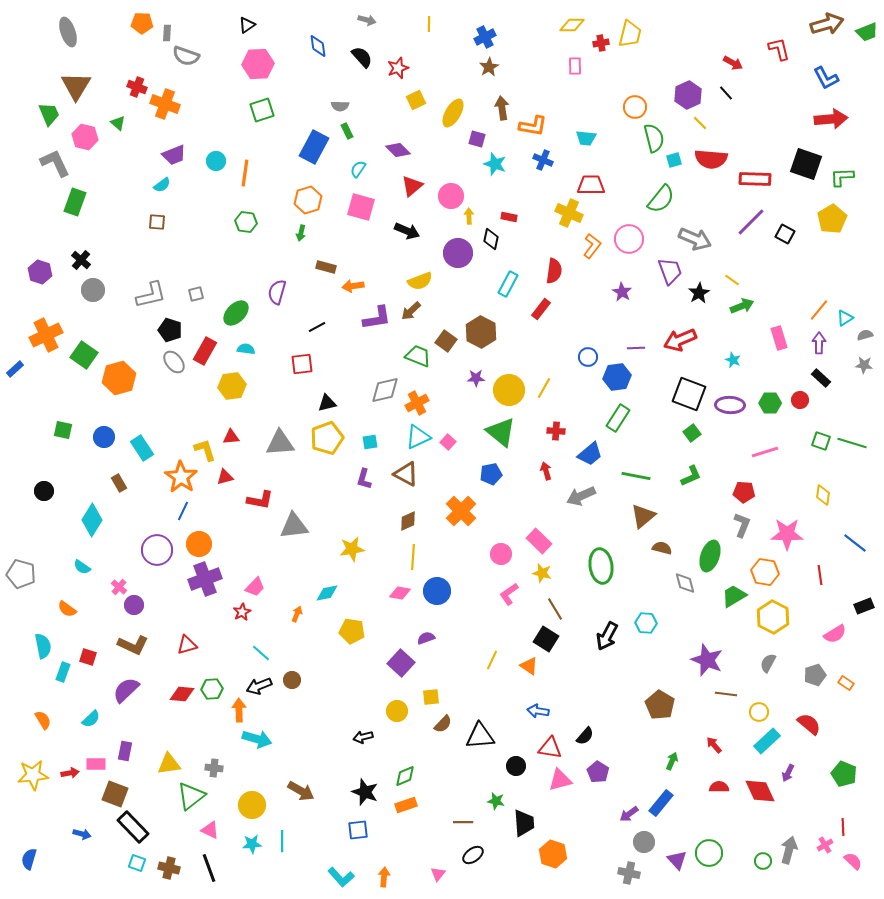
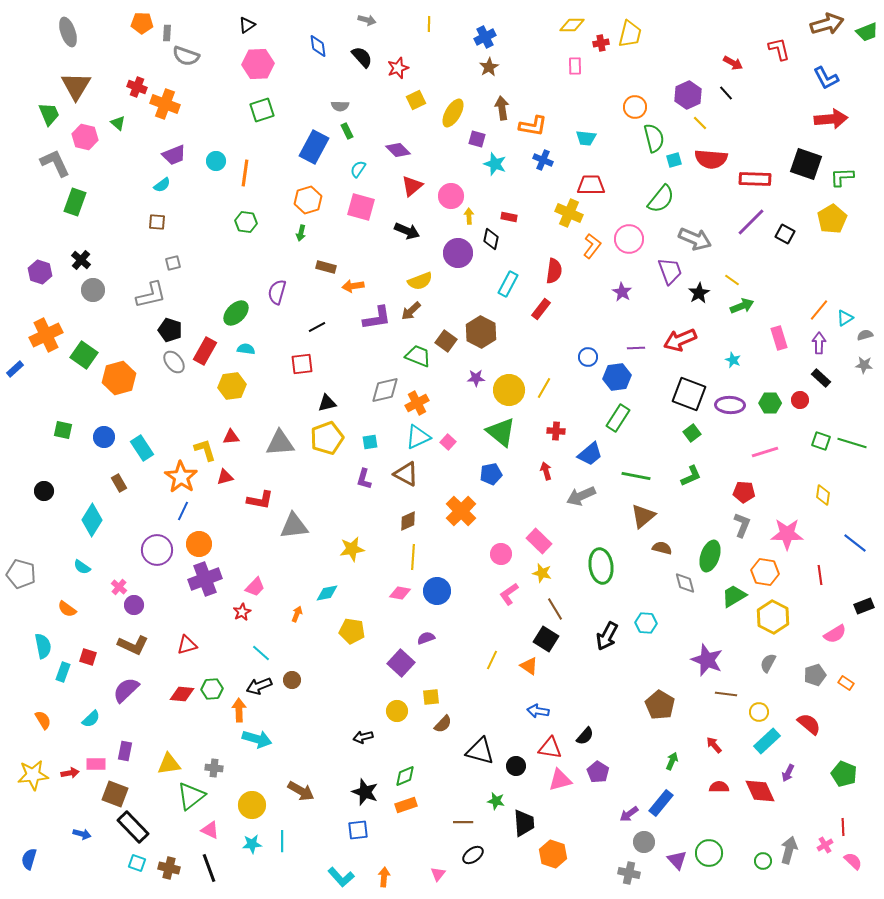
gray square at (196, 294): moved 23 px left, 31 px up
black triangle at (480, 736): moved 15 px down; rotated 20 degrees clockwise
